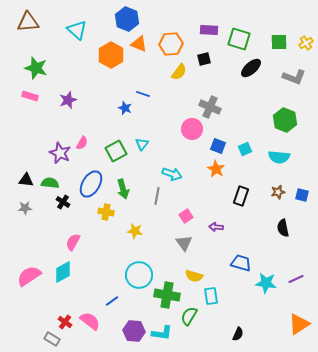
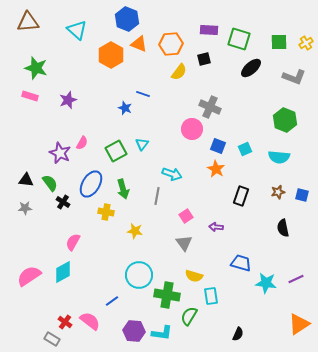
green semicircle at (50, 183): rotated 48 degrees clockwise
